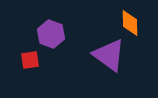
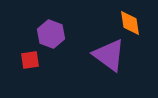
orange diamond: rotated 8 degrees counterclockwise
